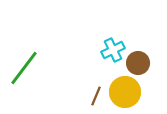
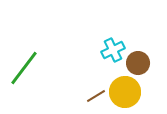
brown line: rotated 36 degrees clockwise
